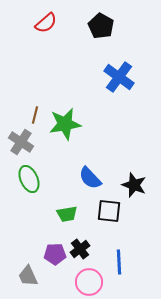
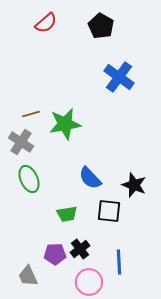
brown line: moved 4 px left, 1 px up; rotated 60 degrees clockwise
